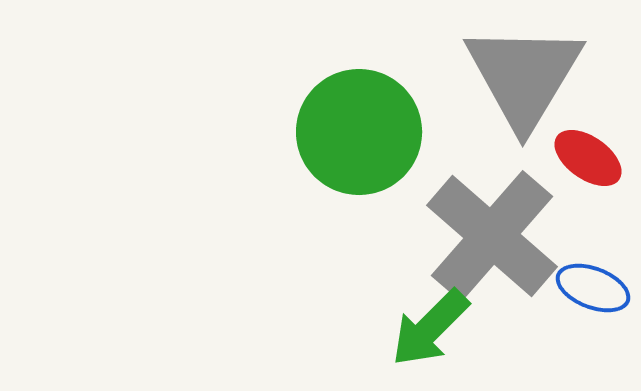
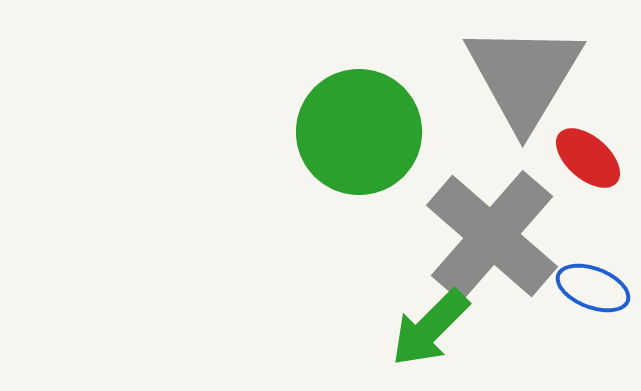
red ellipse: rotated 6 degrees clockwise
